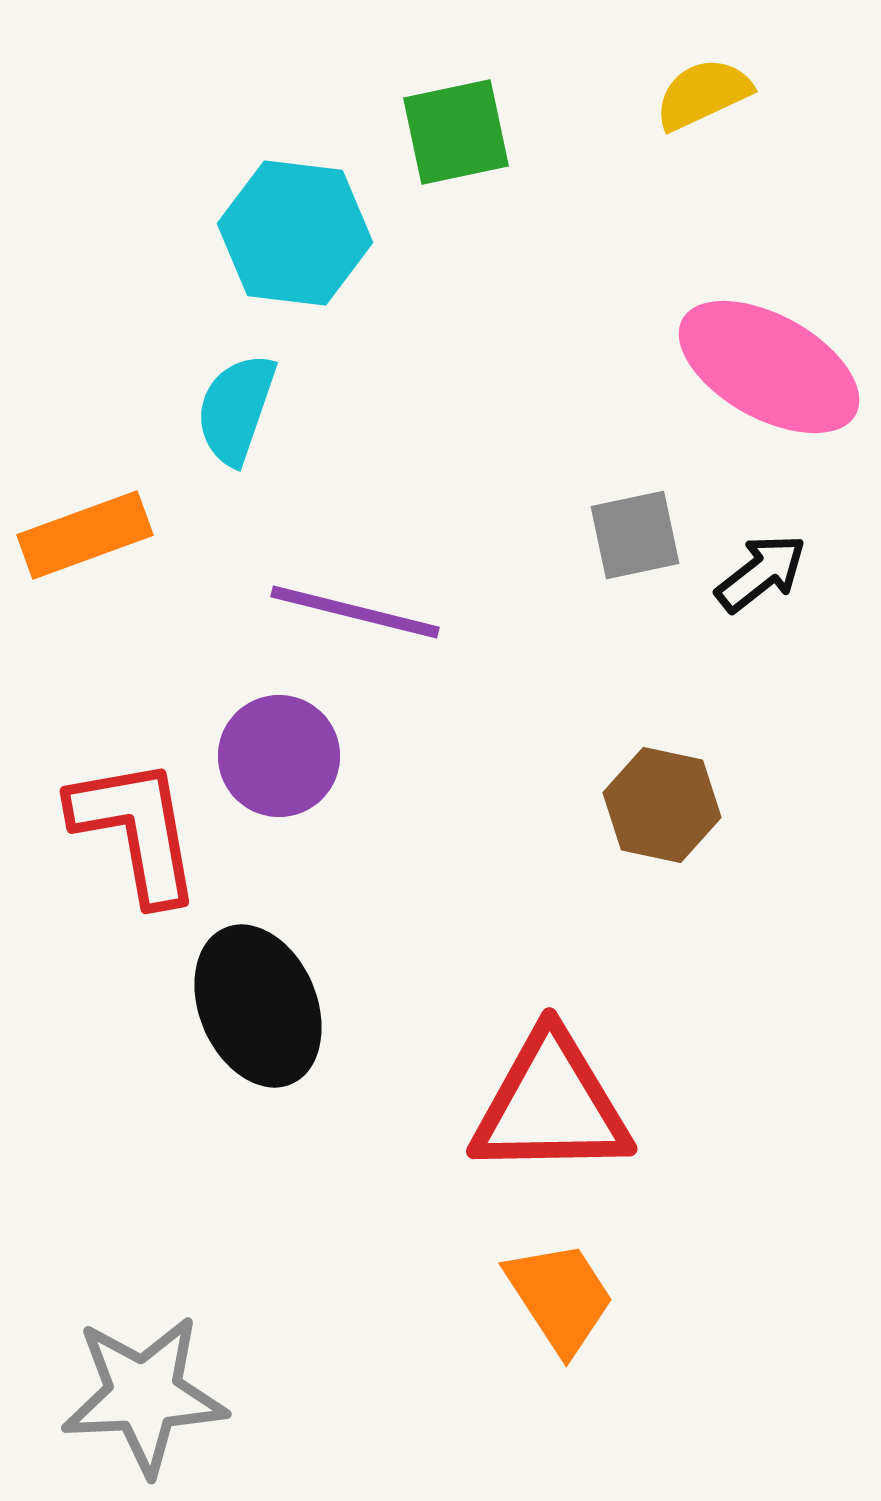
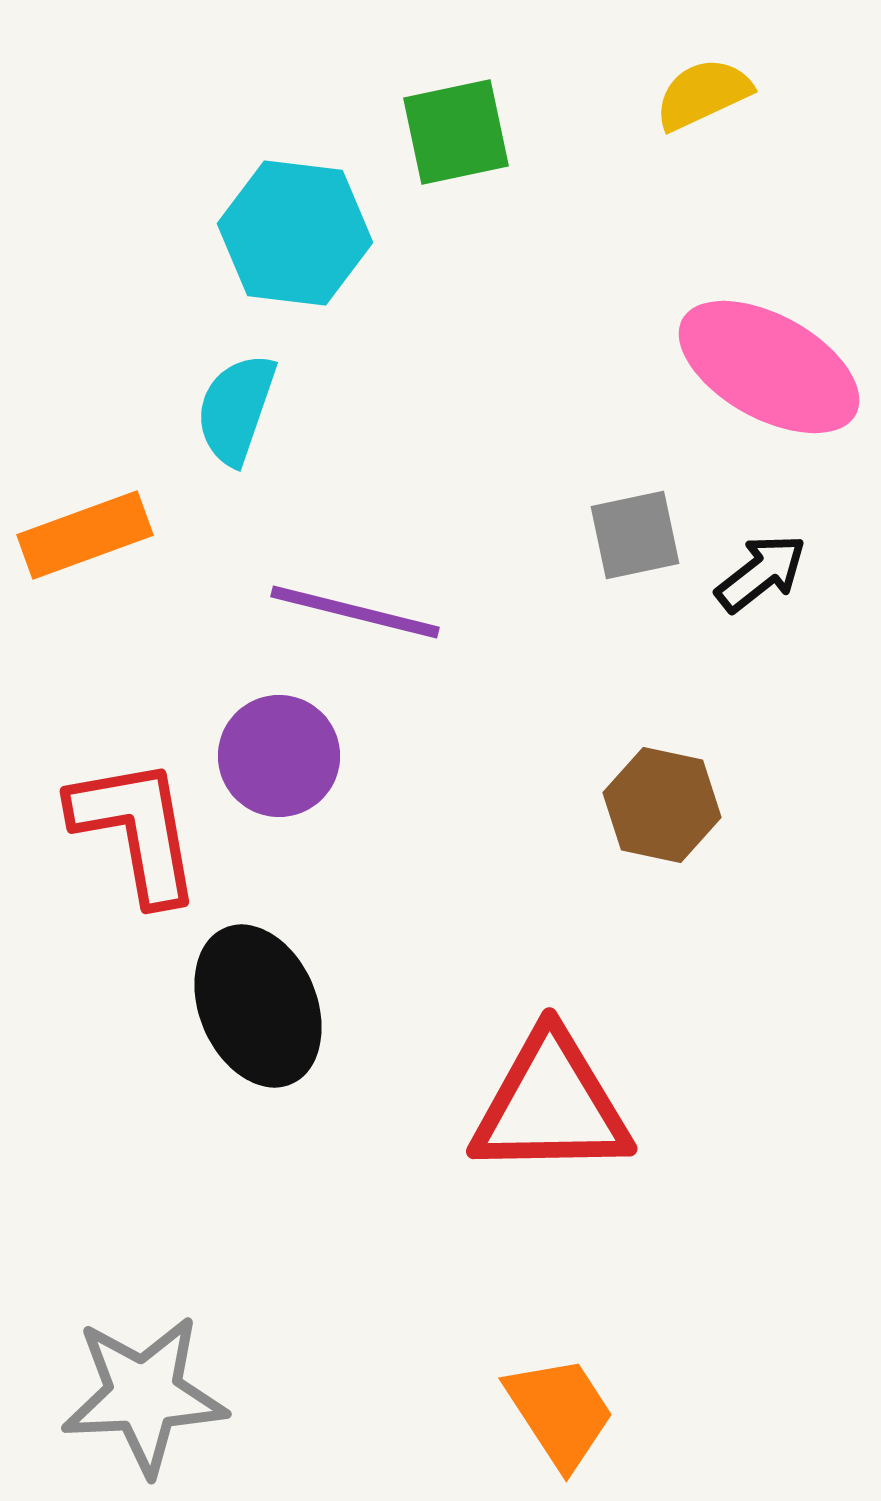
orange trapezoid: moved 115 px down
